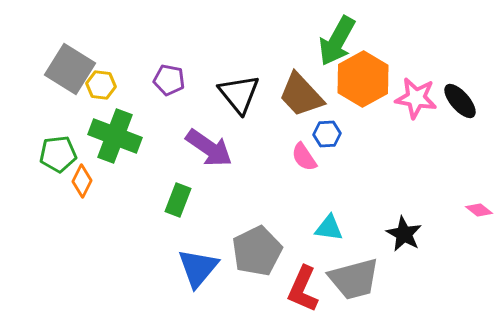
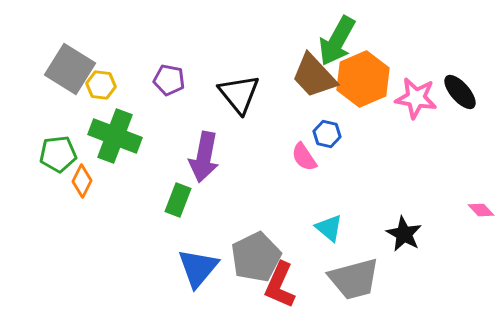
orange hexagon: rotated 6 degrees clockwise
brown trapezoid: moved 13 px right, 19 px up
black ellipse: moved 9 px up
blue hexagon: rotated 16 degrees clockwise
purple arrow: moved 5 px left, 9 px down; rotated 66 degrees clockwise
pink diamond: moved 2 px right; rotated 8 degrees clockwise
cyan triangle: rotated 32 degrees clockwise
gray pentagon: moved 1 px left, 6 px down
red L-shape: moved 23 px left, 4 px up
